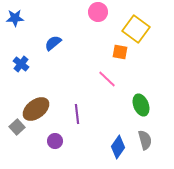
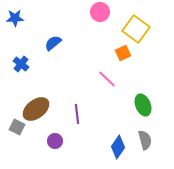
pink circle: moved 2 px right
orange square: moved 3 px right, 1 px down; rotated 35 degrees counterclockwise
green ellipse: moved 2 px right
gray square: rotated 21 degrees counterclockwise
